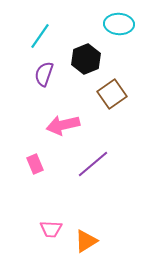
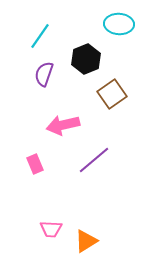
purple line: moved 1 px right, 4 px up
